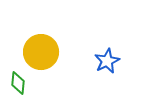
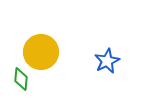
green diamond: moved 3 px right, 4 px up
